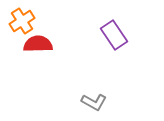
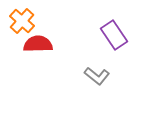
orange cross: rotated 15 degrees counterclockwise
gray L-shape: moved 3 px right, 26 px up; rotated 10 degrees clockwise
